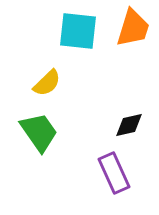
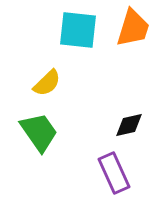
cyan square: moved 1 px up
